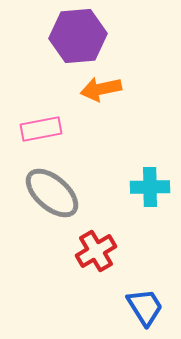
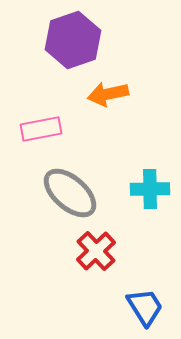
purple hexagon: moved 5 px left, 4 px down; rotated 14 degrees counterclockwise
orange arrow: moved 7 px right, 5 px down
cyan cross: moved 2 px down
gray ellipse: moved 18 px right
red cross: rotated 12 degrees counterclockwise
